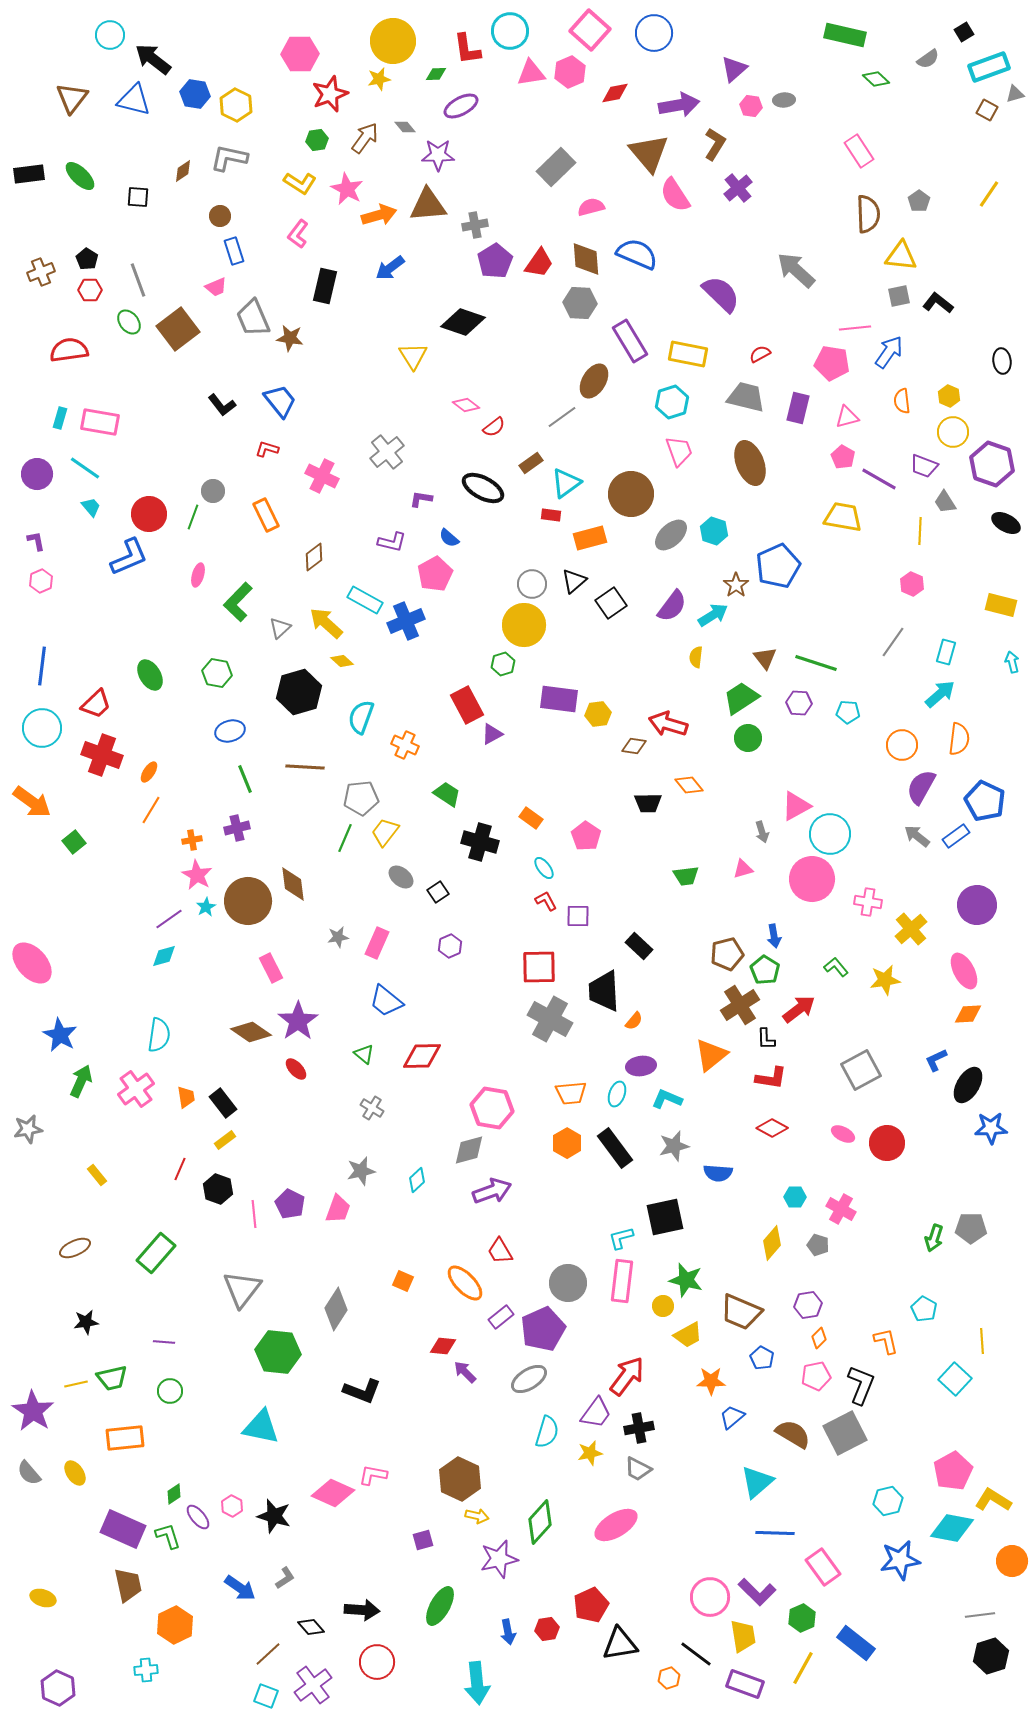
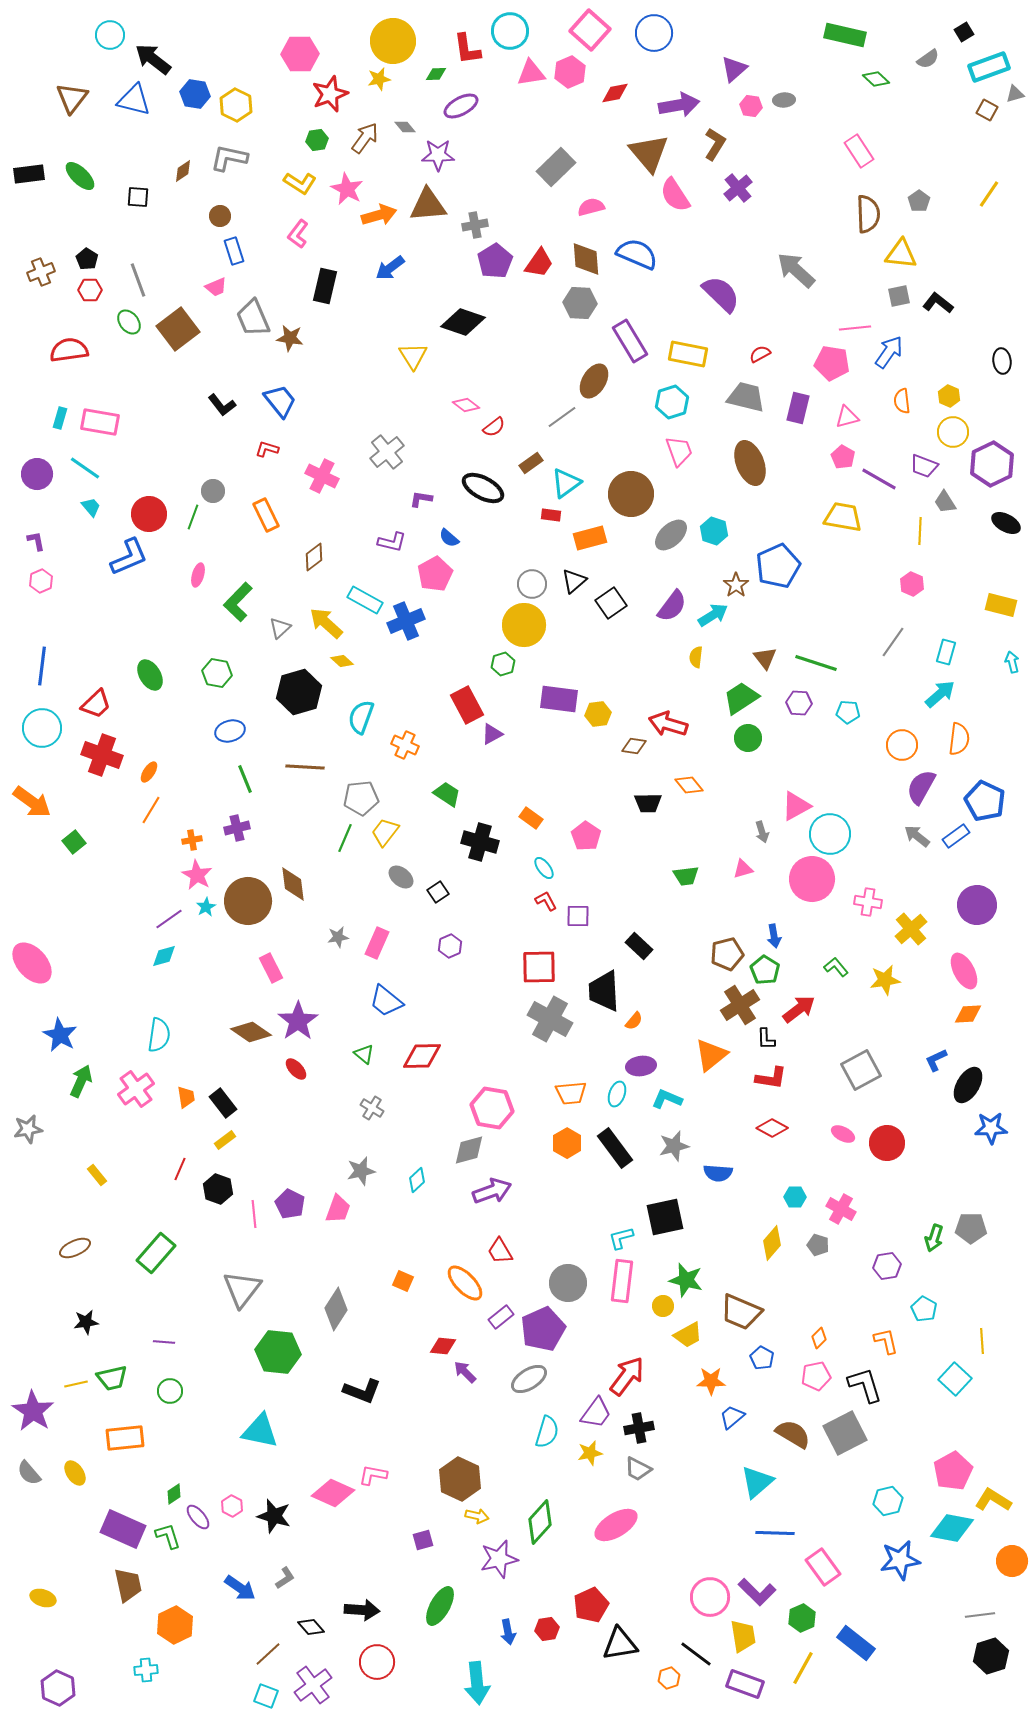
yellow triangle at (901, 256): moved 2 px up
purple hexagon at (992, 464): rotated 15 degrees clockwise
purple hexagon at (808, 1305): moved 79 px right, 39 px up
black L-shape at (861, 1385): moved 4 px right; rotated 39 degrees counterclockwise
cyan triangle at (261, 1427): moved 1 px left, 4 px down
